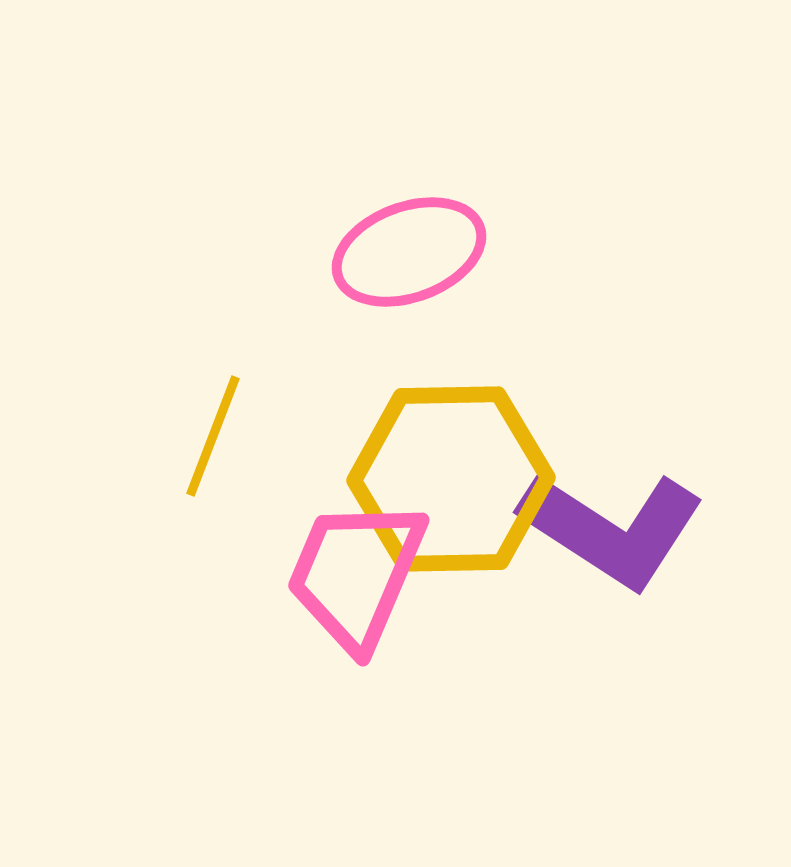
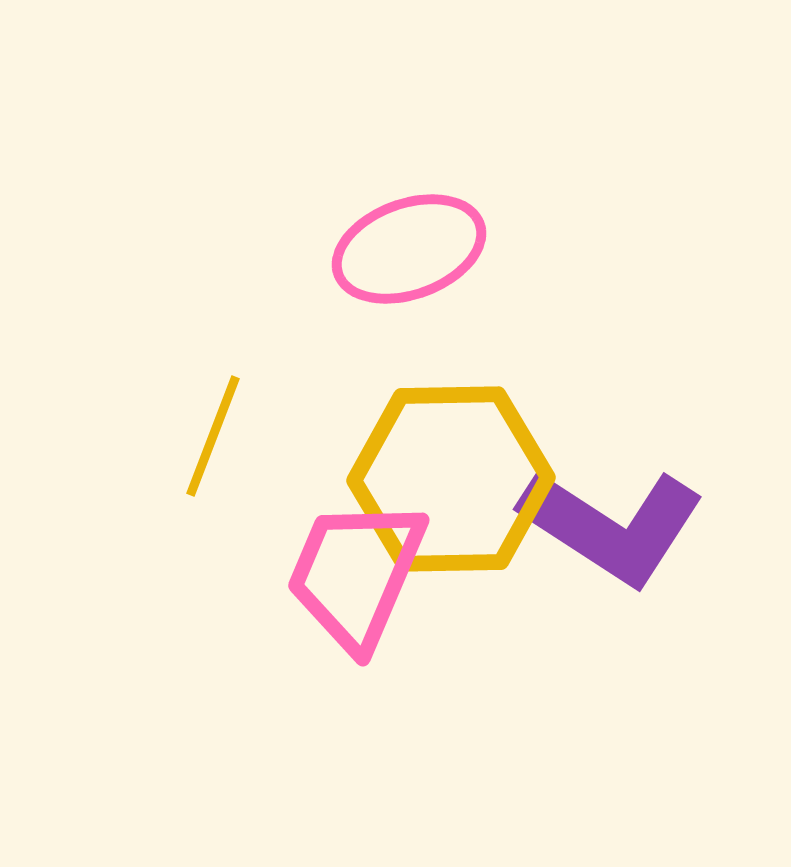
pink ellipse: moved 3 px up
purple L-shape: moved 3 px up
